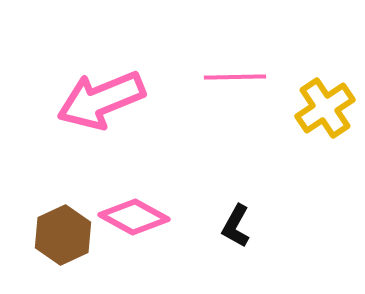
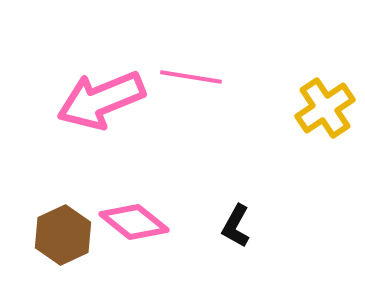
pink line: moved 44 px left; rotated 10 degrees clockwise
pink diamond: moved 5 px down; rotated 10 degrees clockwise
